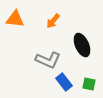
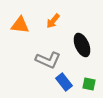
orange triangle: moved 5 px right, 6 px down
